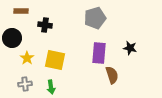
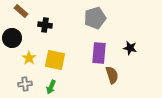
brown rectangle: rotated 40 degrees clockwise
yellow star: moved 2 px right
green arrow: rotated 32 degrees clockwise
